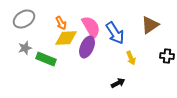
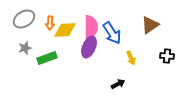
orange arrow: moved 11 px left; rotated 32 degrees clockwise
pink semicircle: rotated 30 degrees clockwise
blue arrow: moved 3 px left
yellow diamond: moved 1 px left, 8 px up
purple ellipse: moved 2 px right
green rectangle: moved 1 px right, 1 px up; rotated 42 degrees counterclockwise
black arrow: moved 1 px down
